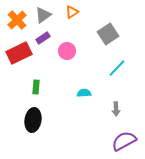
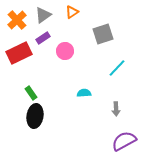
gray square: moved 5 px left; rotated 15 degrees clockwise
pink circle: moved 2 px left
green rectangle: moved 5 px left, 6 px down; rotated 40 degrees counterclockwise
black ellipse: moved 2 px right, 4 px up
